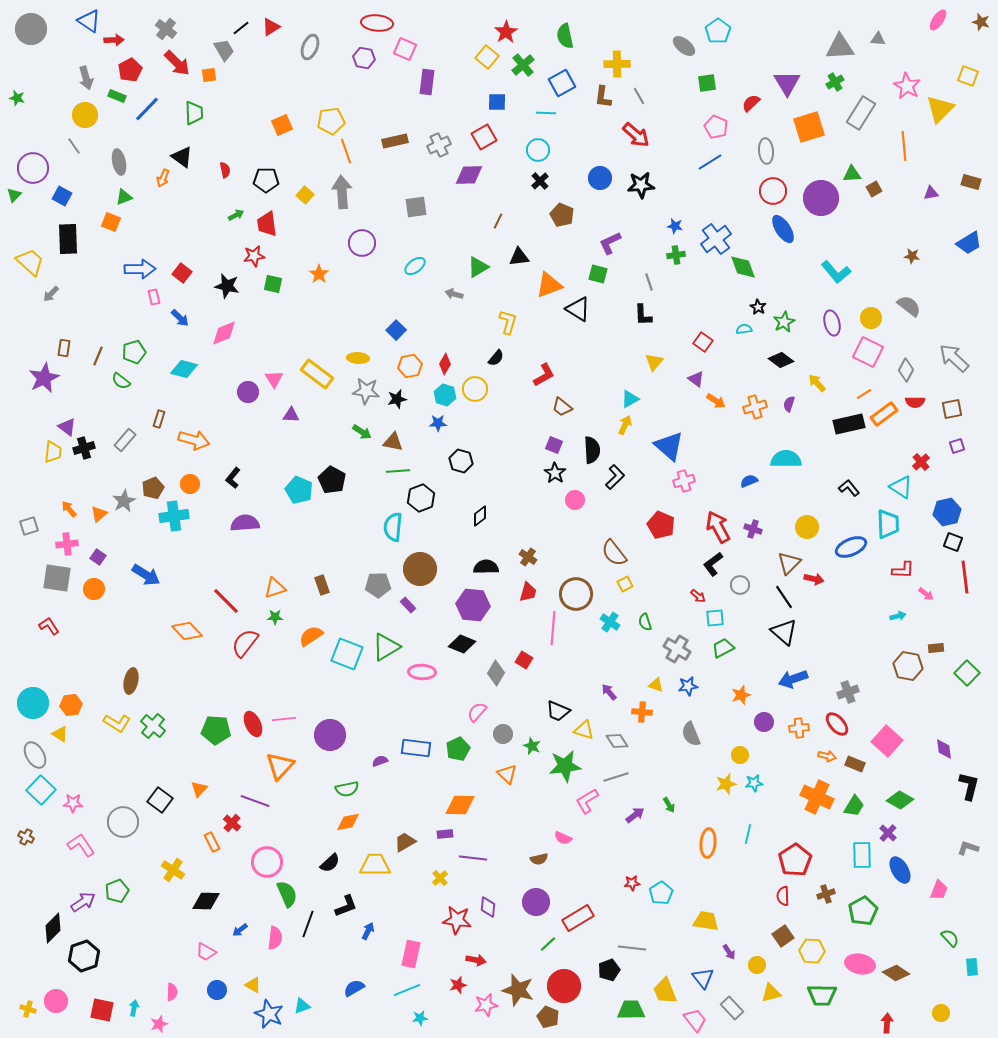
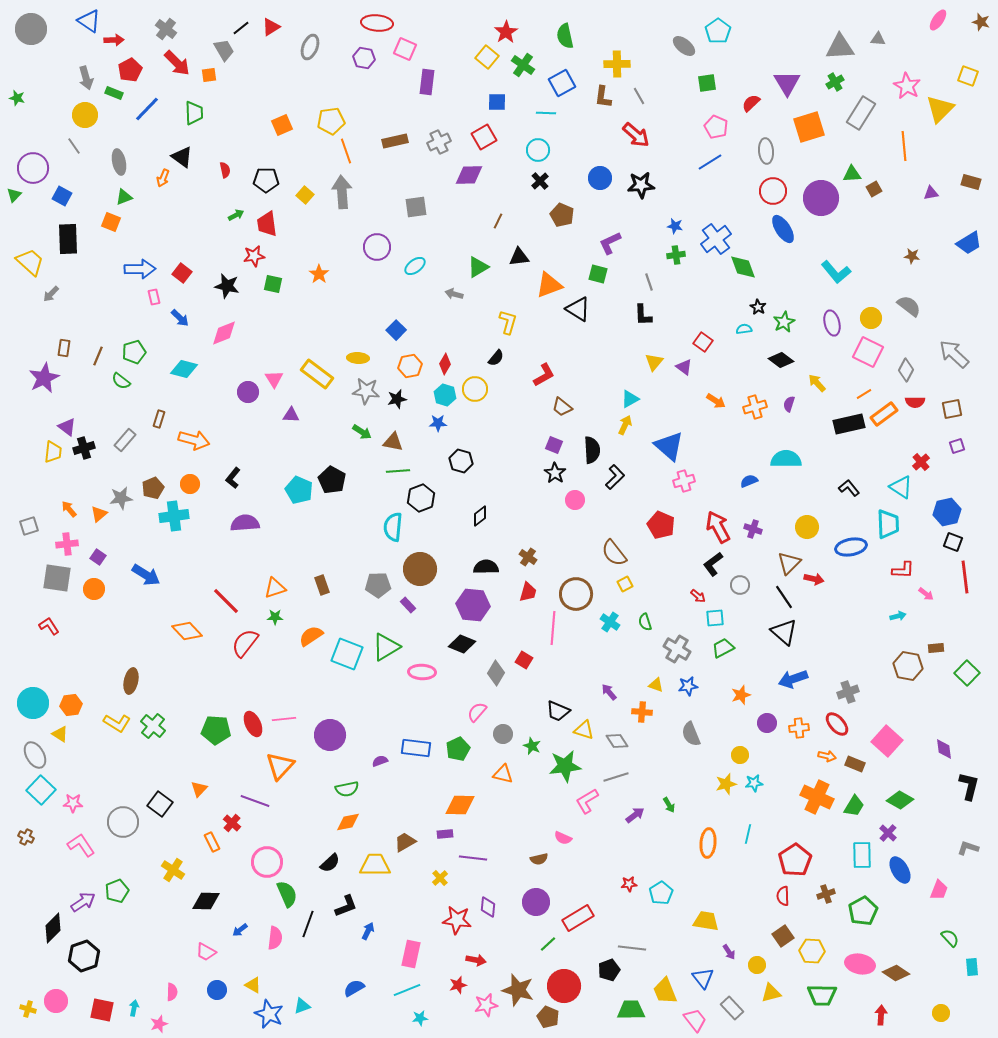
green cross at (523, 65): rotated 15 degrees counterclockwise
green rectangle at (117, 96): moved 3 px left, 3 px up
gray cross at (439, 145): moved 3 px up
purple circle at (362, 243): moved 15 px right, 4 px down
gray arrow at (954, 358): moved 4 px up
purple triangle at (696, 379): moved 12 px left, 12 px up
gray star at (124, 501): moved 3 px left, 3 px up; rotated 20 degrees clockwise
blue ellipse at (851, 547): rotated 12 degrees clockwise
purple circle at (764, 722): moved 3 px right, 1 px down
orange triangle at (507, 774): moved 4 px left; rotated 30 degrees counterclockwise
black square at (160, 800): moved 4 px down
red star at (632, 883): moved 3 px left, 1 px down
red arrow at (887, 1023): moved 6 px left, 8 px up
